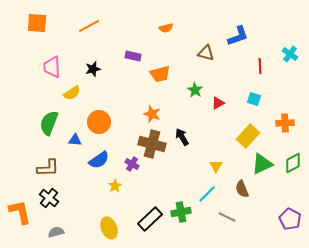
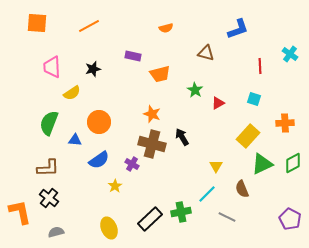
blue L-shape: moved 7 px up
